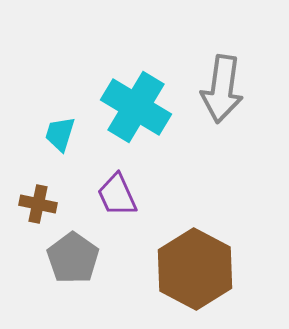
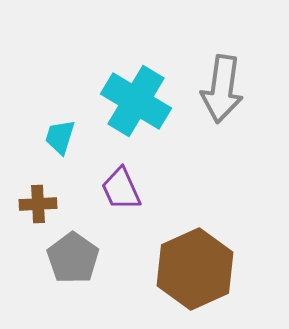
cyan cross: moved 6 px up
cyan trapezoid: moved 3 px down
purple trapezoid: moved 4 px right, 6 px up
brown cross: rotated 15 degrees counterclockwise
brown hexagon: rotated 8 degrees clockwise
